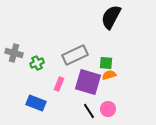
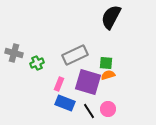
orange semicircle: moved 1 px left
blue rectangle: moved 29 px right
